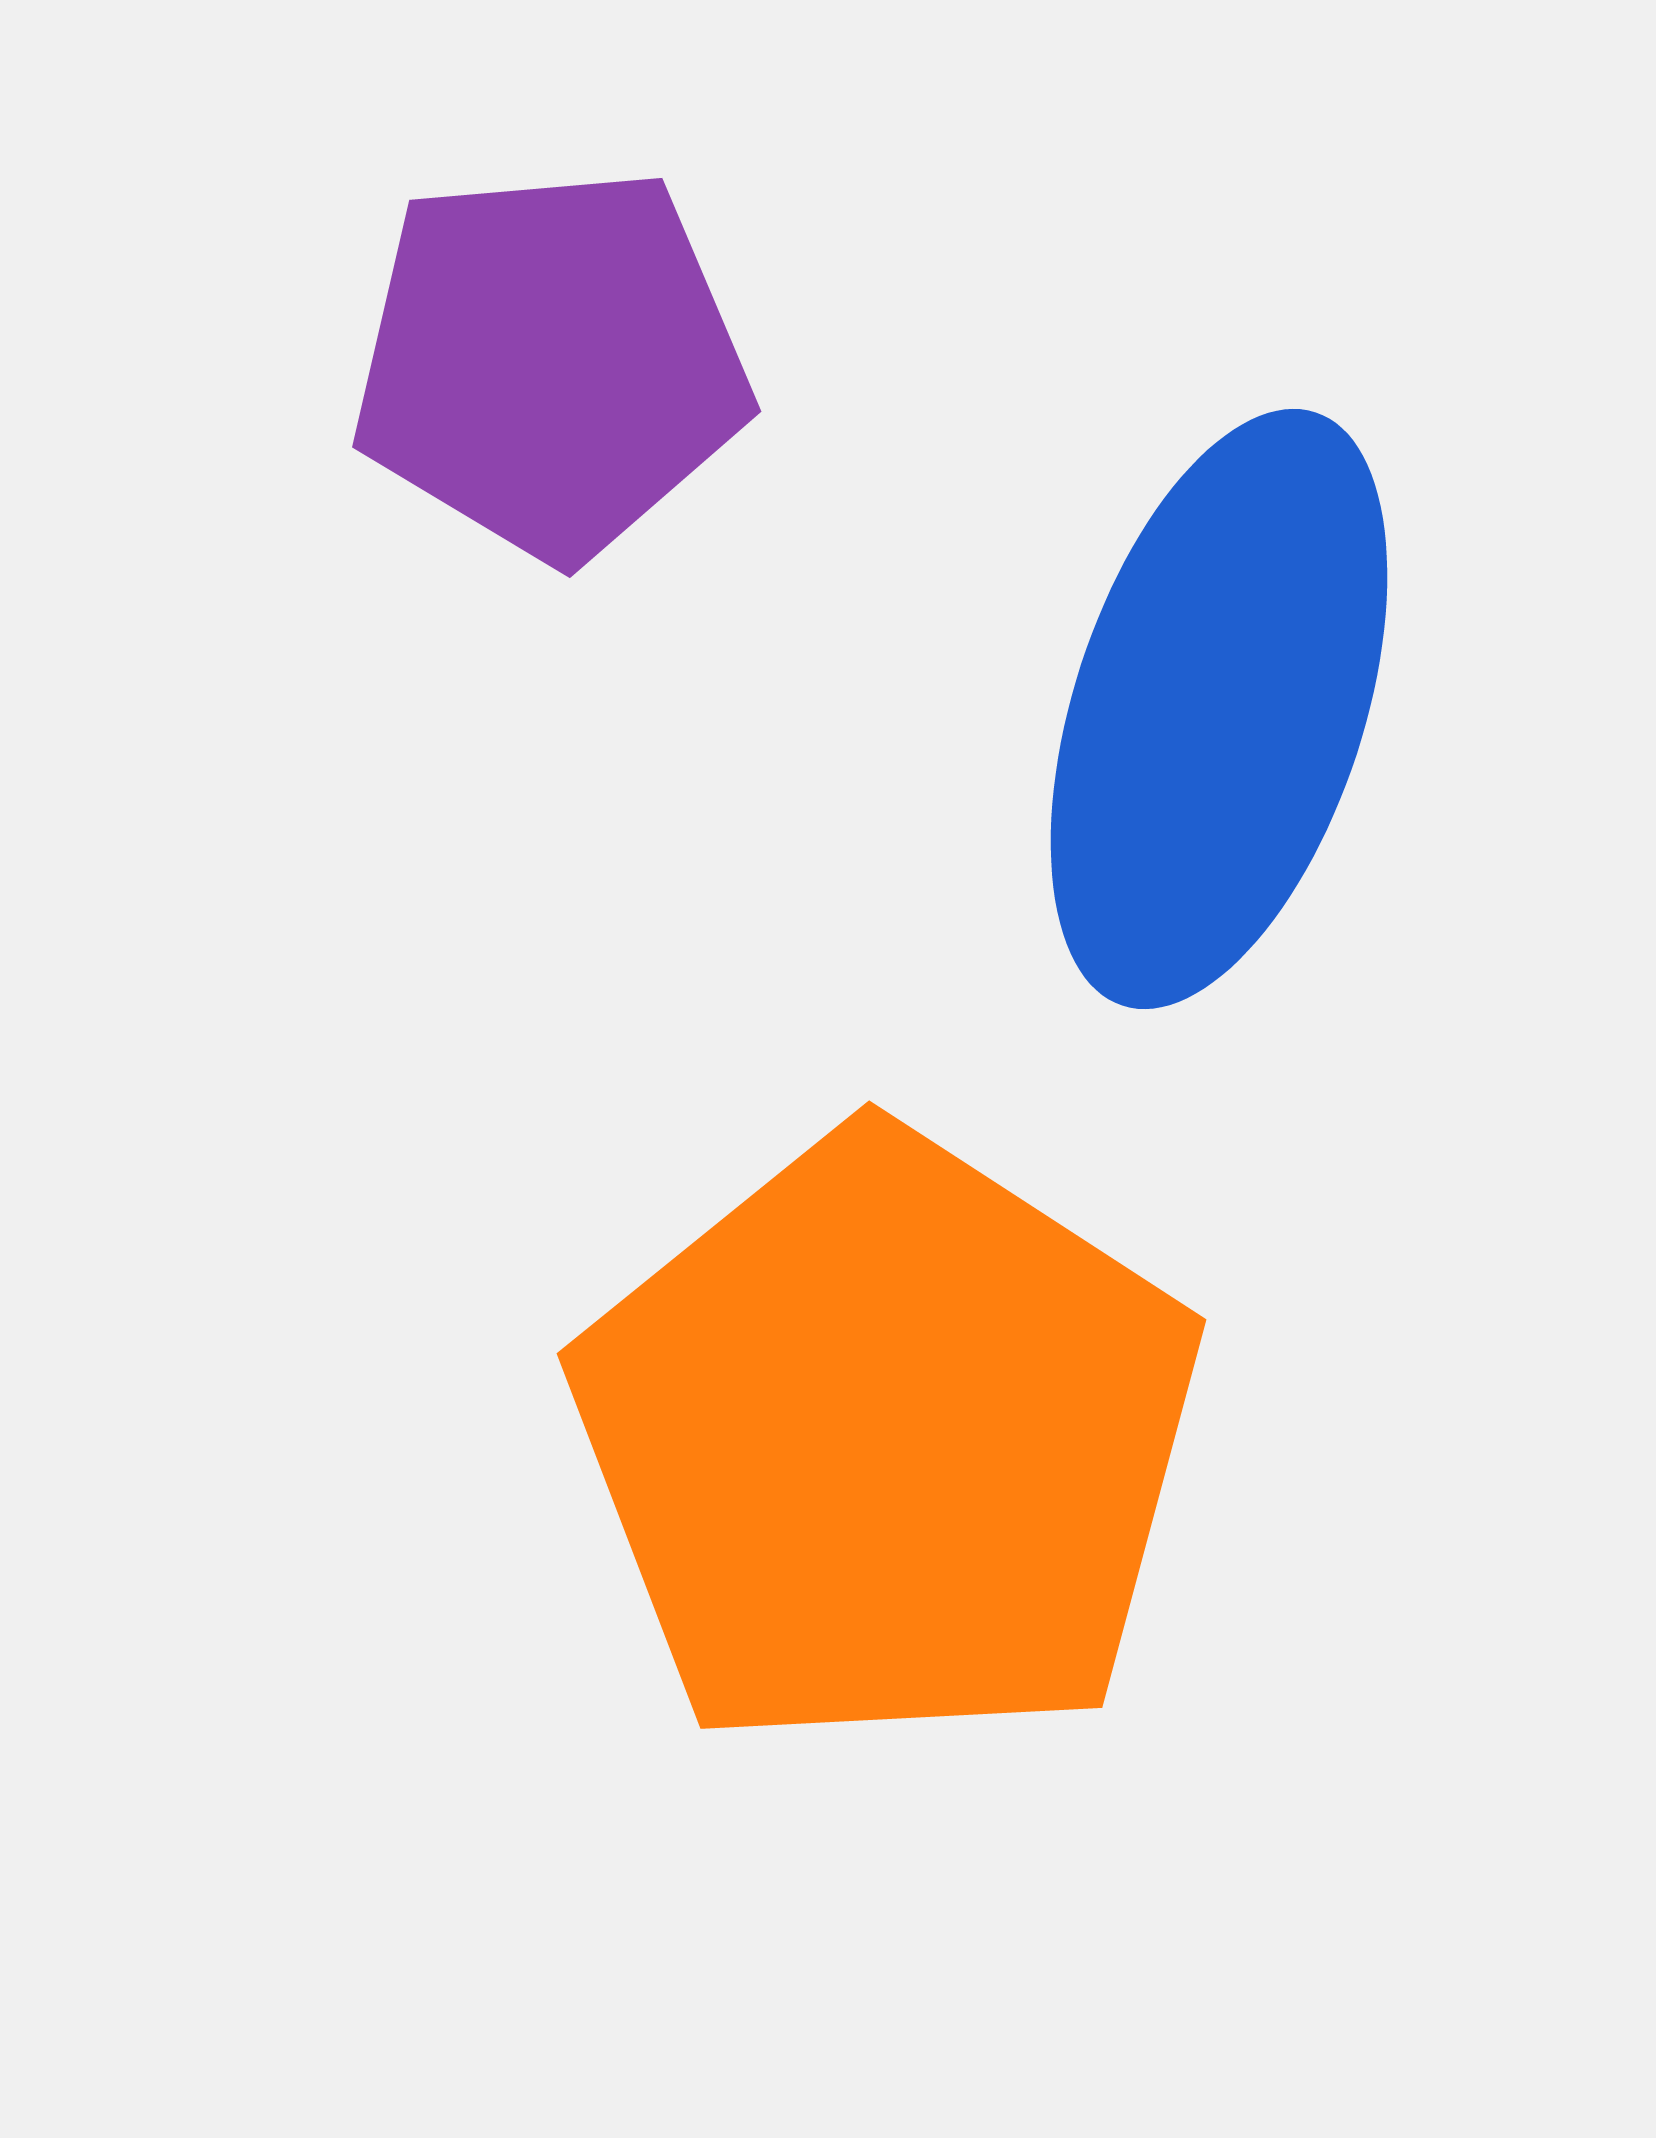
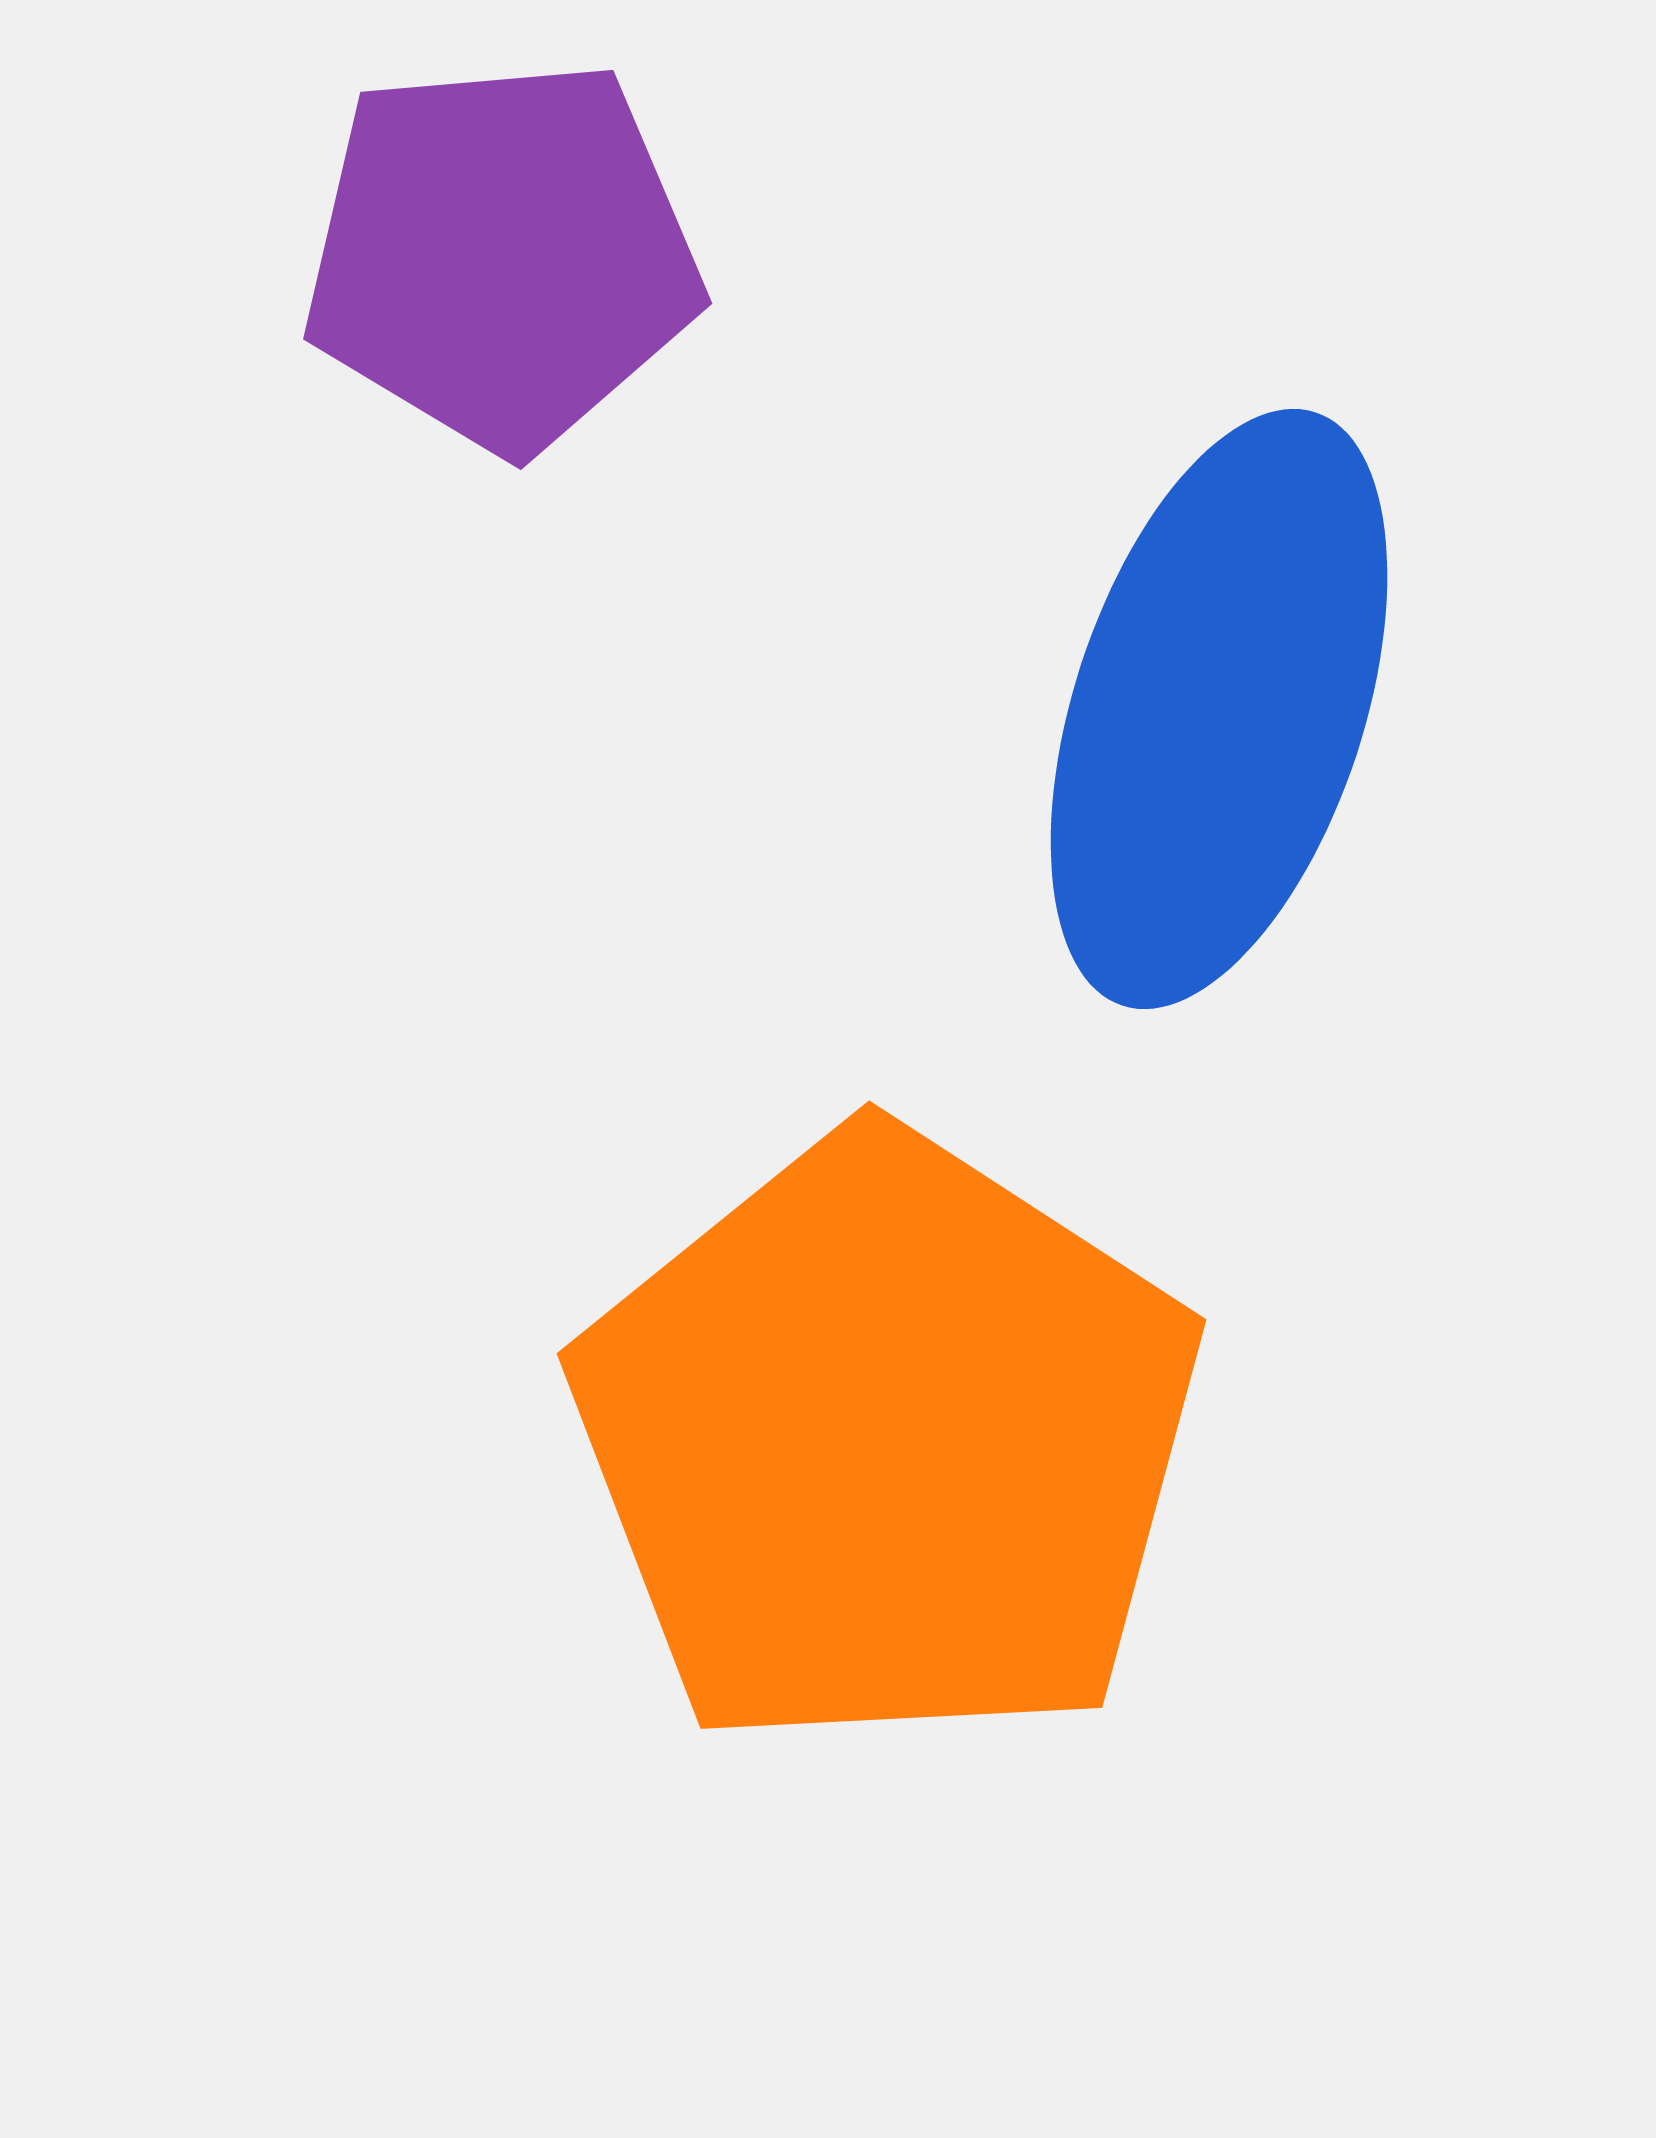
purple pentagon: moved 49 px left, 108 px up
